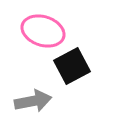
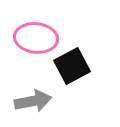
pink ellipse: moved 7 px left, 7 px down; rotated 12 degrees counterclockwise
